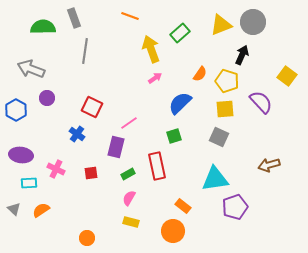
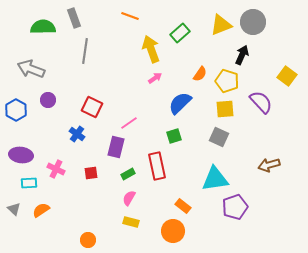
purple circle at (47, 98): moved 1 px right, 2 px down
orange circle at (87, 238): moved 1 px right, 2 px down
